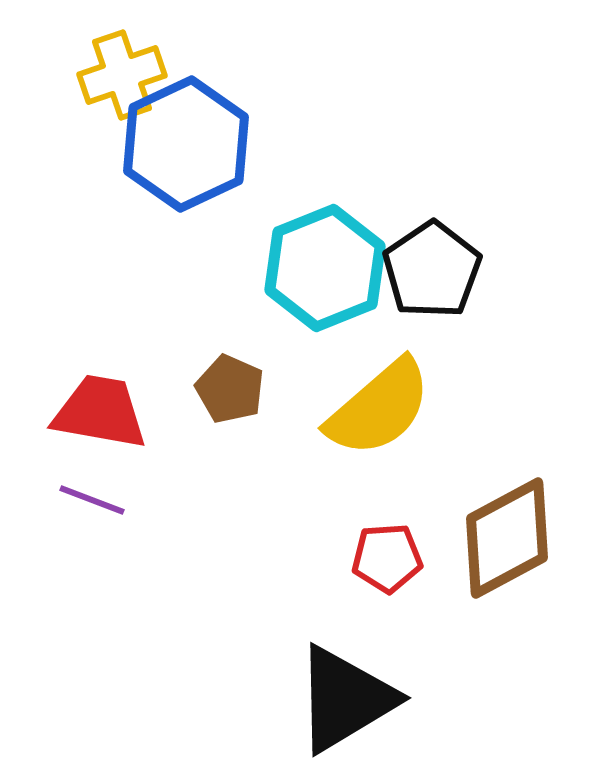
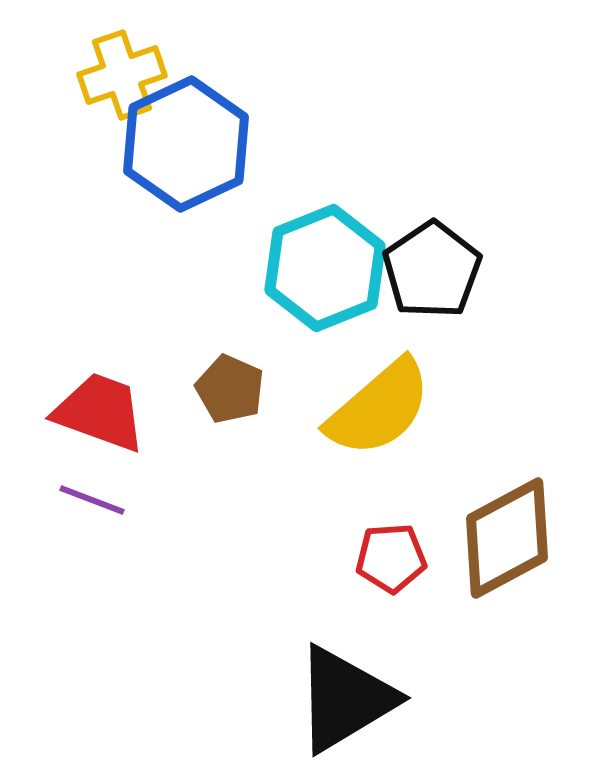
red trapezoid: rotated 10 degrees clockwise
red pentagon: moved 4 px right
